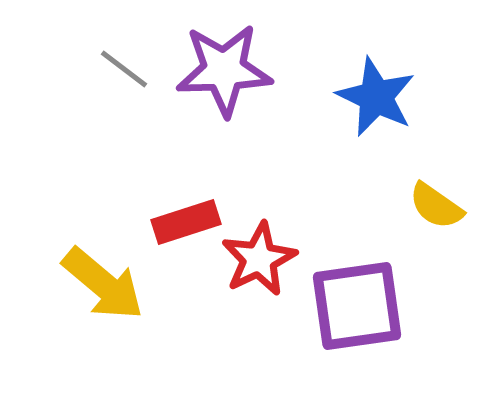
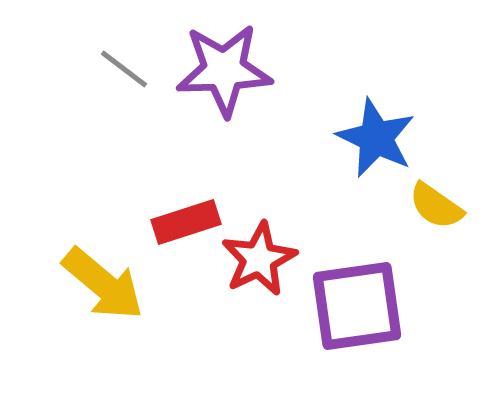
blue star: moved 41 px down
